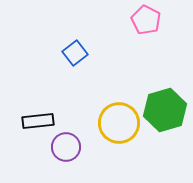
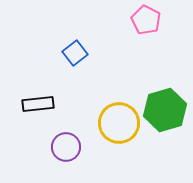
black rectangle: moved 17 px up
